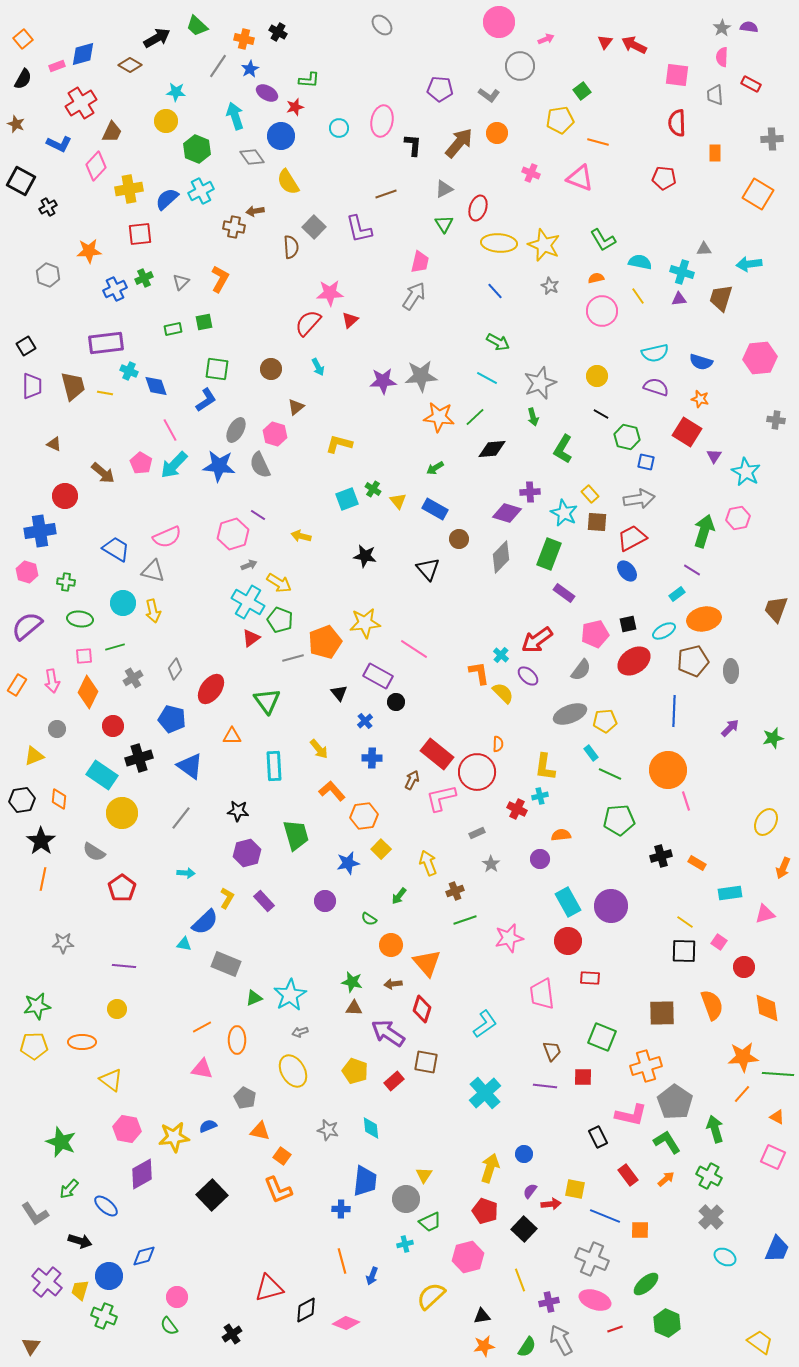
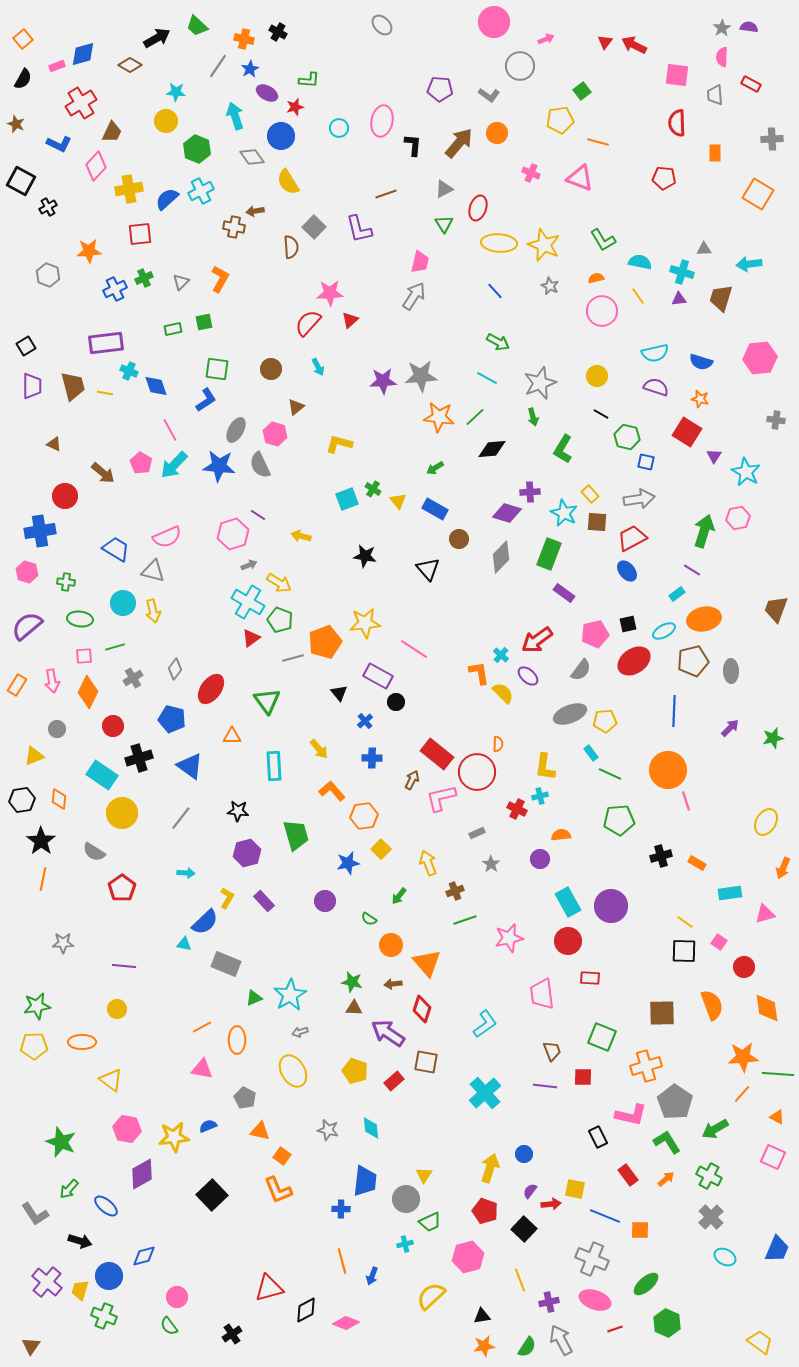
pink circle at (499, 22): moved 5 px left
green arrow at (715, 1129): rotated 104 degrees counterclockwise
